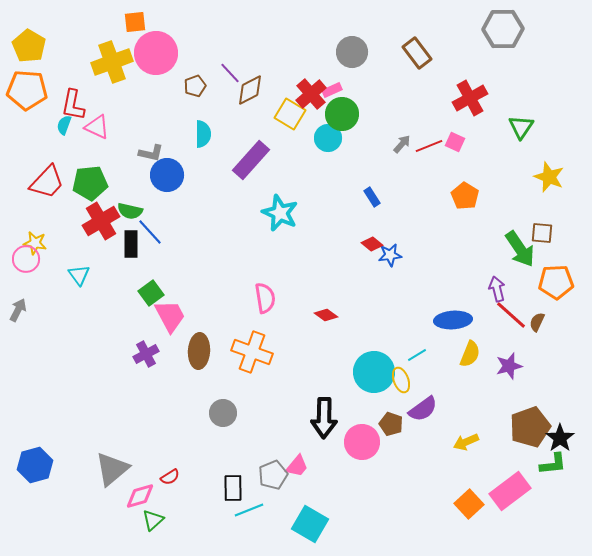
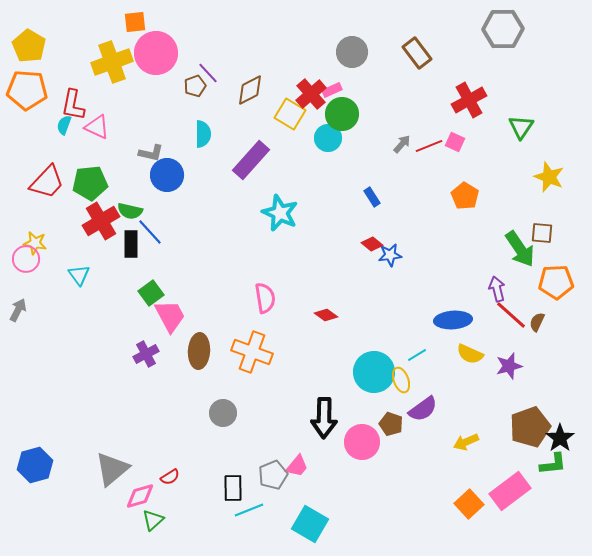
purple line at (230, 73): moved 22 px left
red cross at (470, 98): moved 1 px left, 2 px down
yellow semicircle at (470, 354): rotated 92 degrees clockwise
